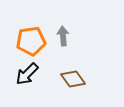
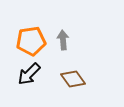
gray arrow: moved 4 px down
black arrow: moved 2 px right
